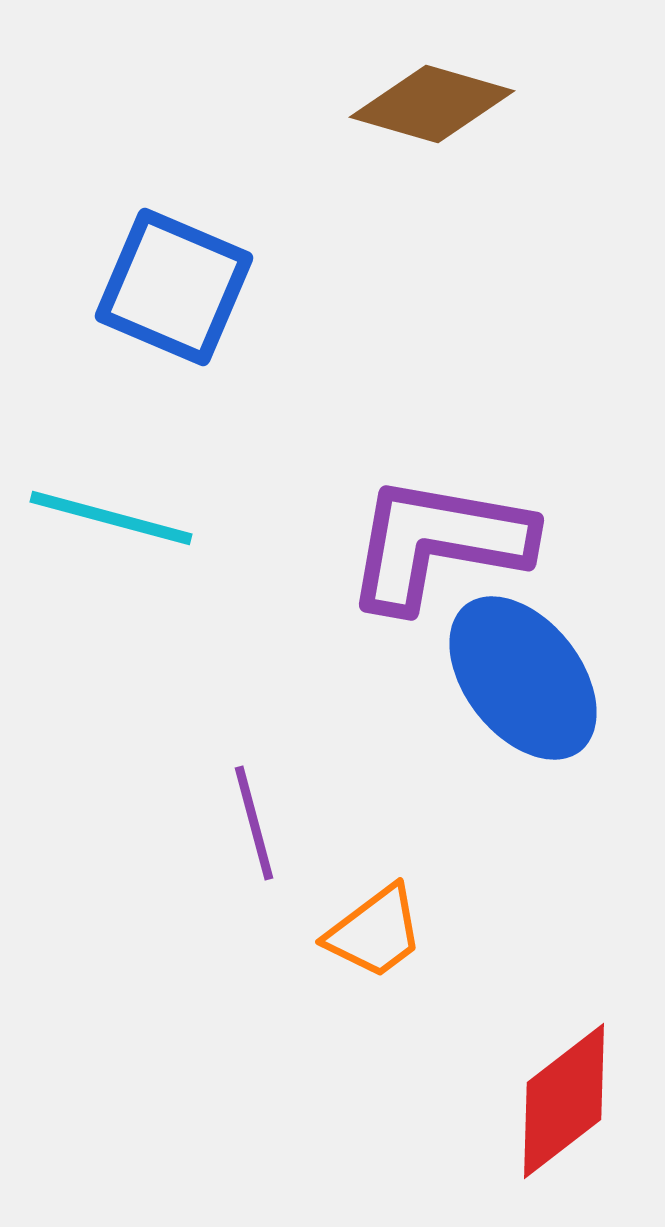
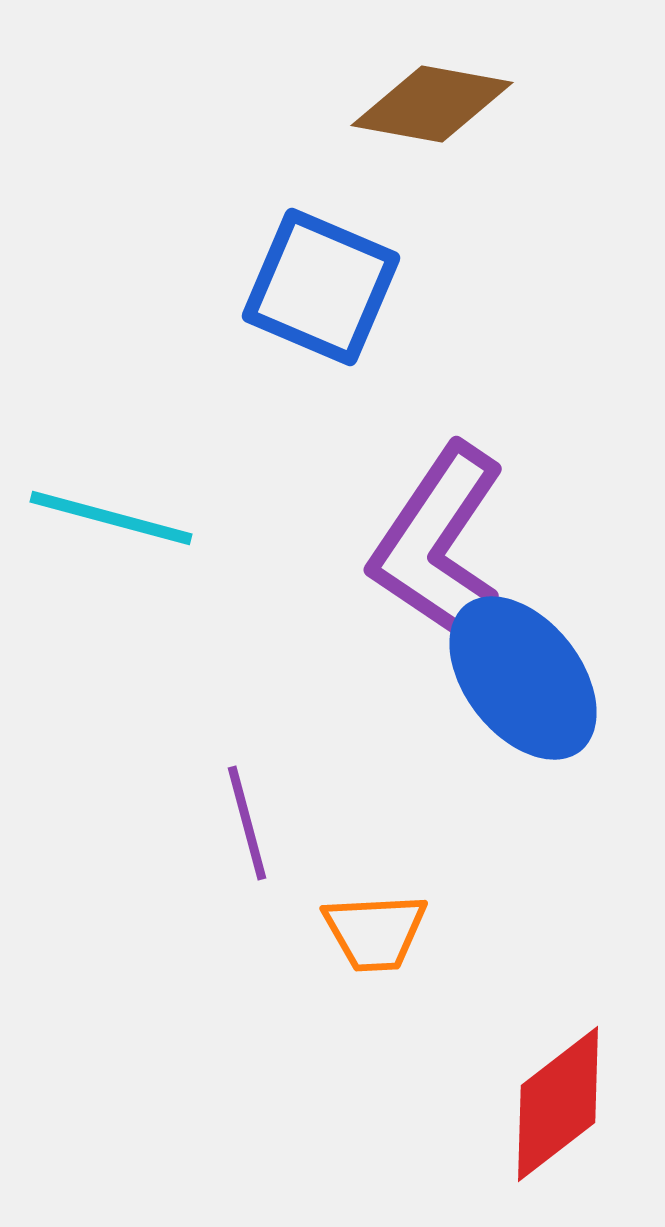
brown diamond: rotated 6 degrees counterclockwise
blue square: moved 147 px right
purple L-shape: rotated 66 degrees counterclockwise
purple line: moved 7 px left
orange trapezoid: rotated 34 degrees clockwise
red diamond: moved 6 px left, 3 px down
